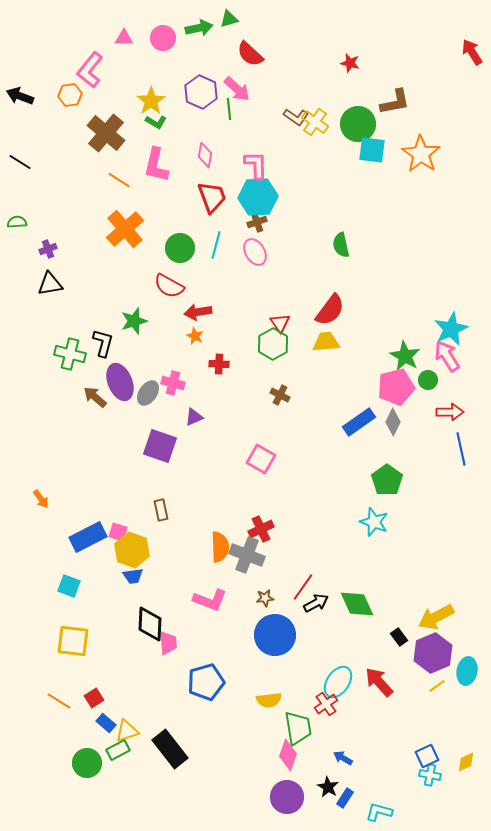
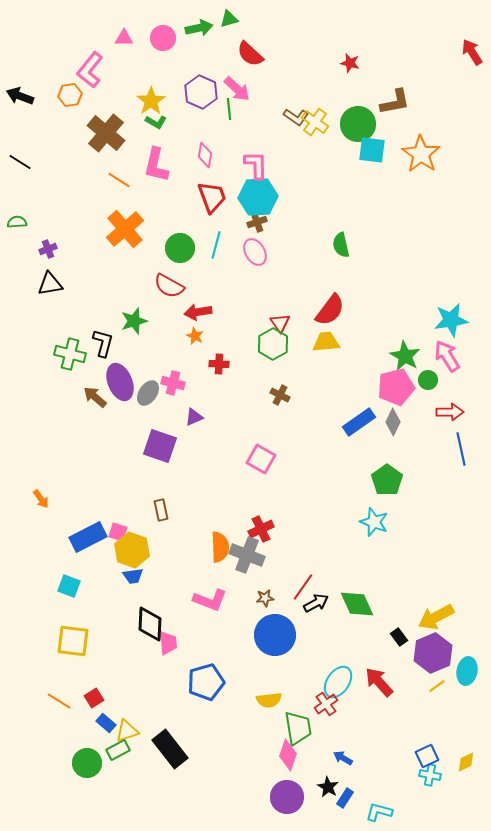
cyan star at (451, 329): moved 9 px up; rotated 16 degrees clockwise
